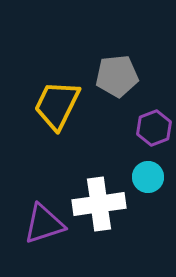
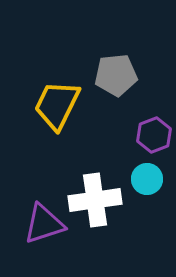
gray pentagon: moved 1 px left, 1 px up
purple hexagon: moved 7 px down
cyan circle: moved 1 px left, 2 px down
white cross: moved 4 px left, 4 px up
